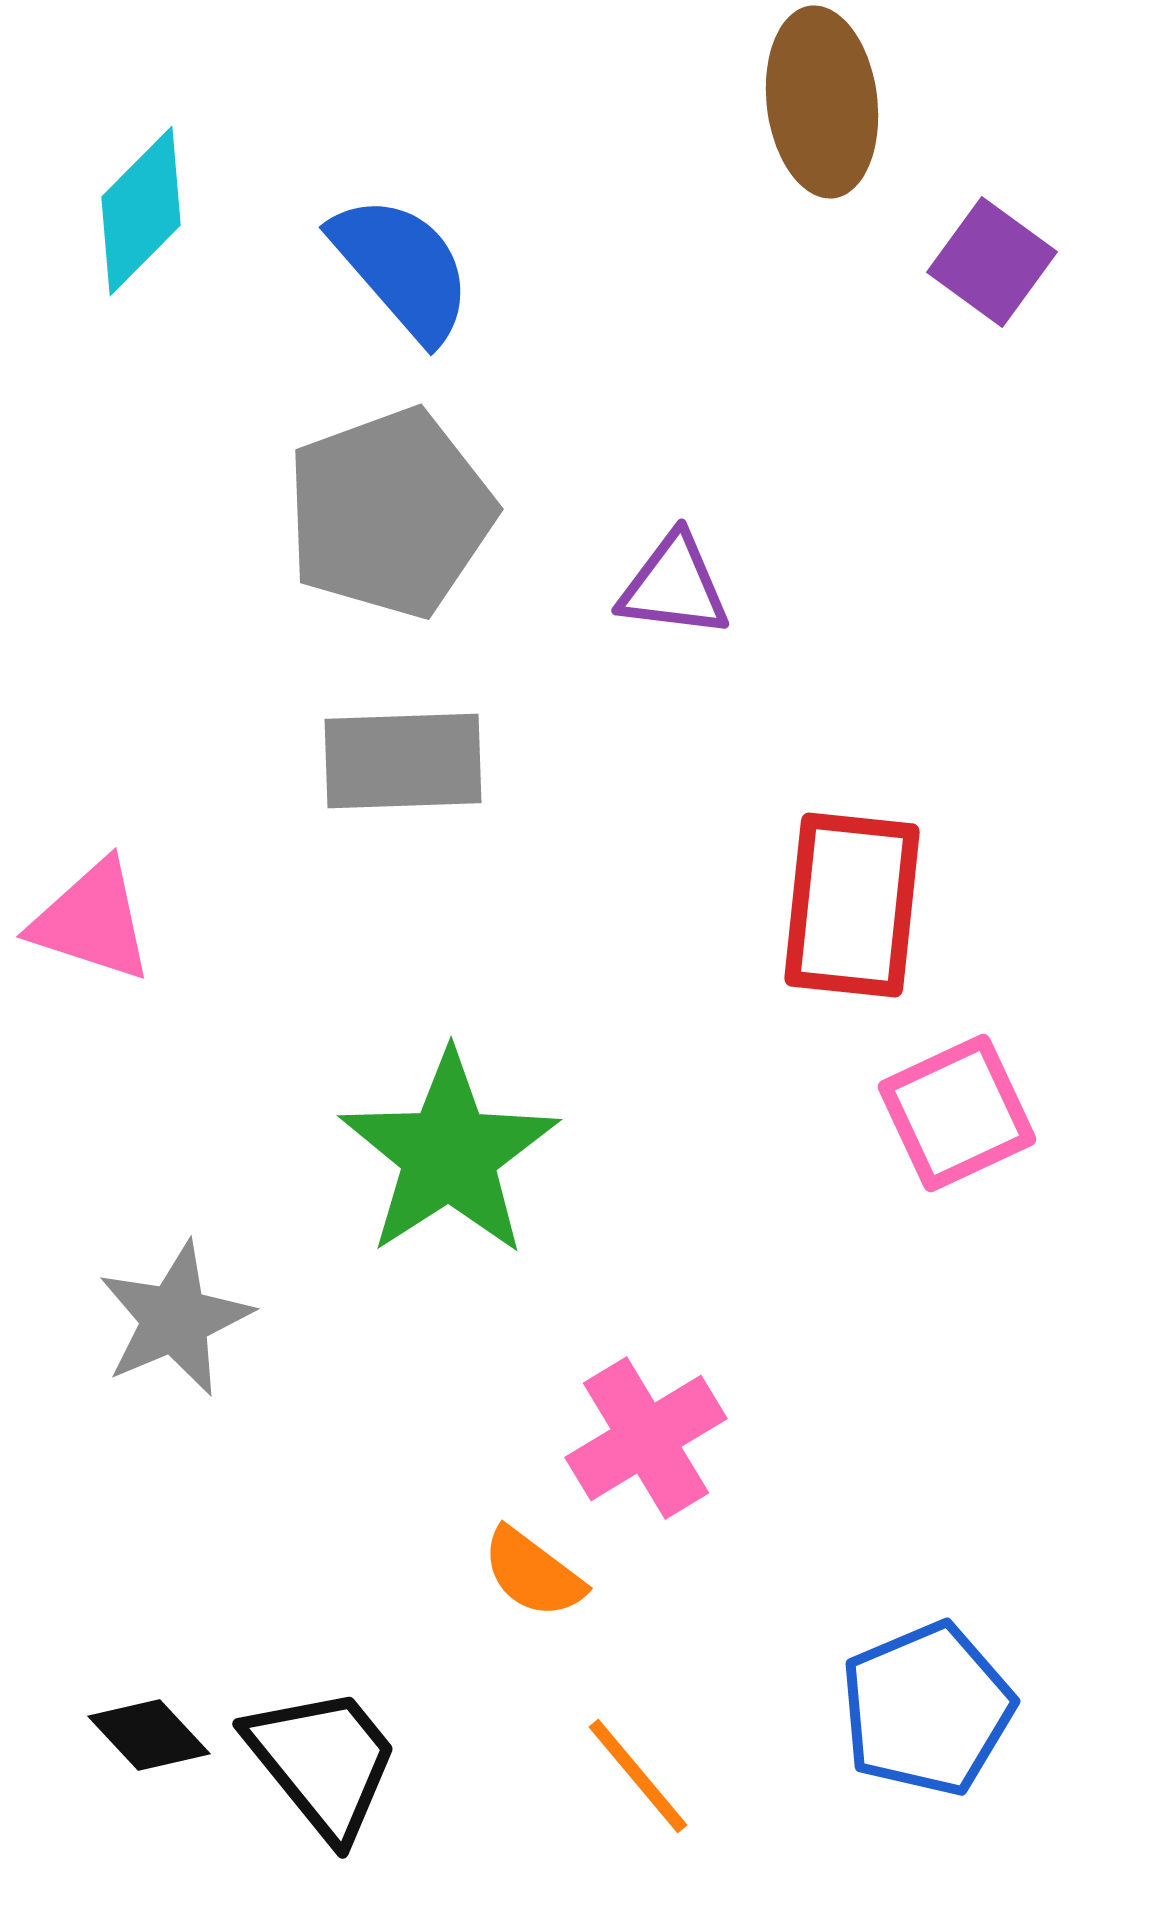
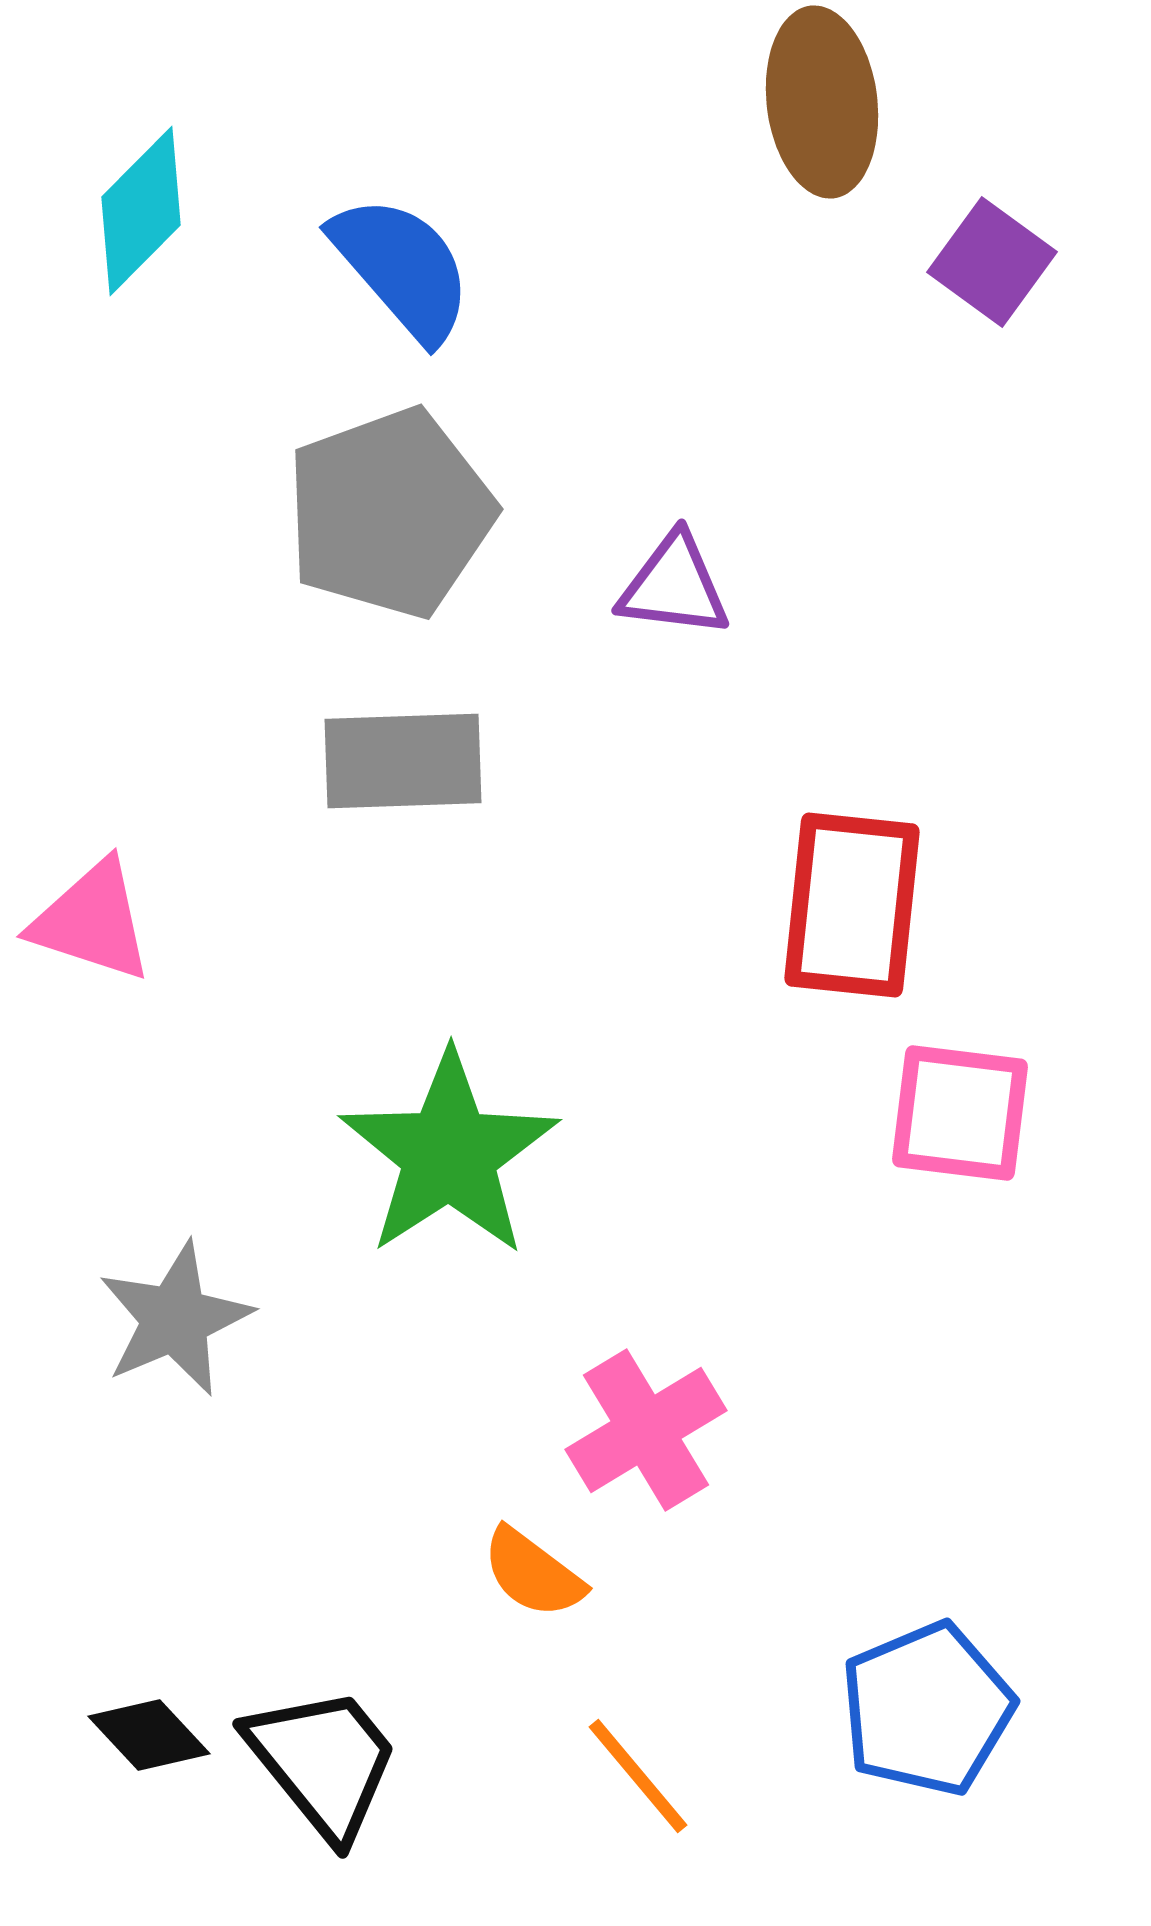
pink square: moved 3 px right; rotated 32 degrees clockwise
pink cross: moved 8 px up
